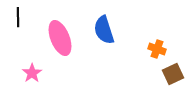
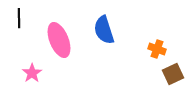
black line: moved 1 px right, 1 px down
pink ellipse: moved 1 px left, 2 px down
